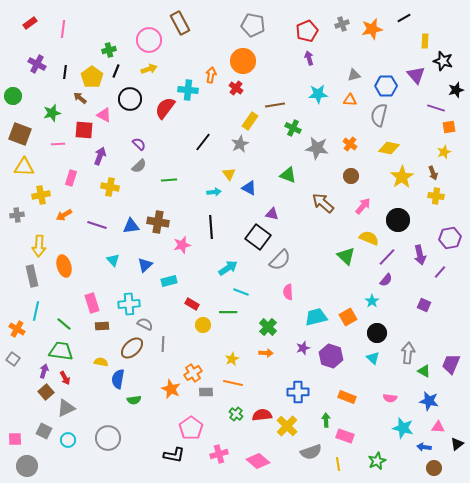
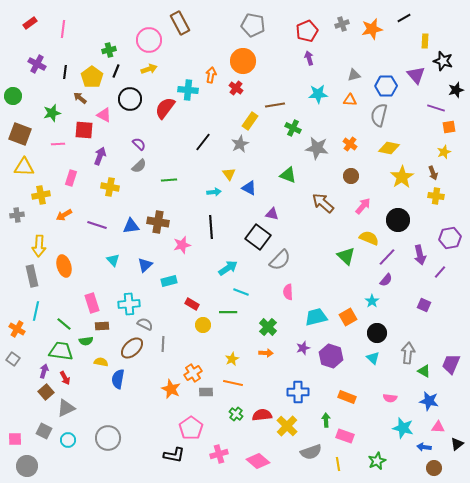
green semicircle at (134, 400): moved 48 px left, 59 px up
